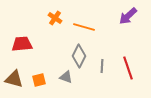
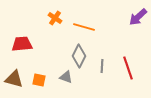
purple arrow: moved 10 px right, 1 px down
orange square: rotated 24 degrees clockwise
